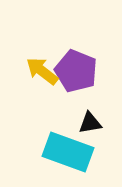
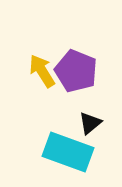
yellow arrow: rotated 20 degrees clockwise
black triangle: rotated 30 degrees counterclockwise
